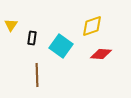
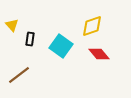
yellow triangle: moved 1 px right; rotated 16 degrees counterclockwise
black rectangle: moved 2 px left, 1 px down
red diamond: moved 2 px left; rotated 45 degrees clockwise
brown line: moved 18 px left; rotated 55 degrees clockwise
